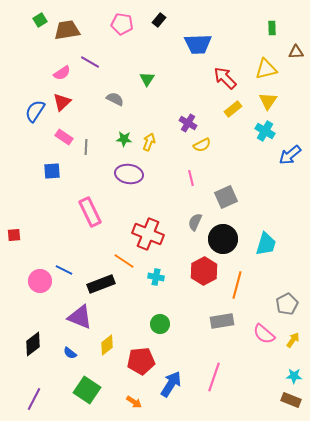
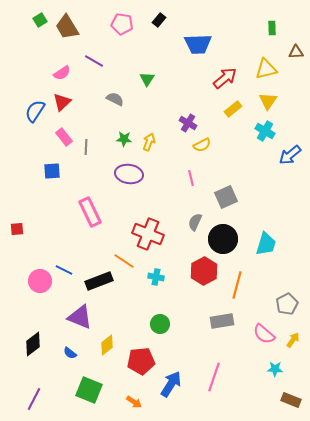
brown trapezoid at (67, 30): moved 3 px up; rotated 112 degrees counterclockwise
purple line at (90, 62): moved 4 px right, 1 px up
red arrow at (225, 78): rotated 95 degrees clockwise
pink rectangle at (64, 137): rotated 18 degrees clockwise
red square at (14, 235): moved 3 px right, 6 px up
black rectangle at (101, 284): moved 2 px left, 3 px up
cyan star at (294, 376): moved 19 px left, 7 px up
green square at (87, 390): moved 2 px right; rotated 12 degrees counterclockwise
